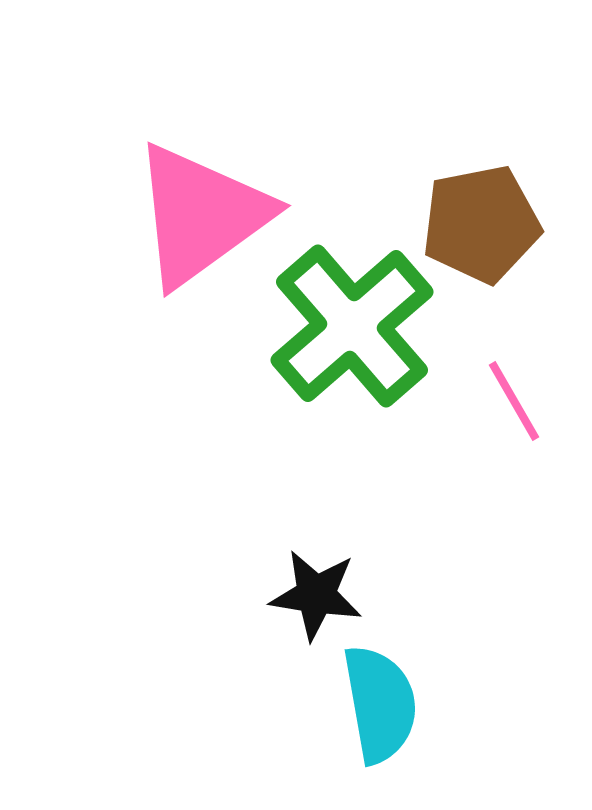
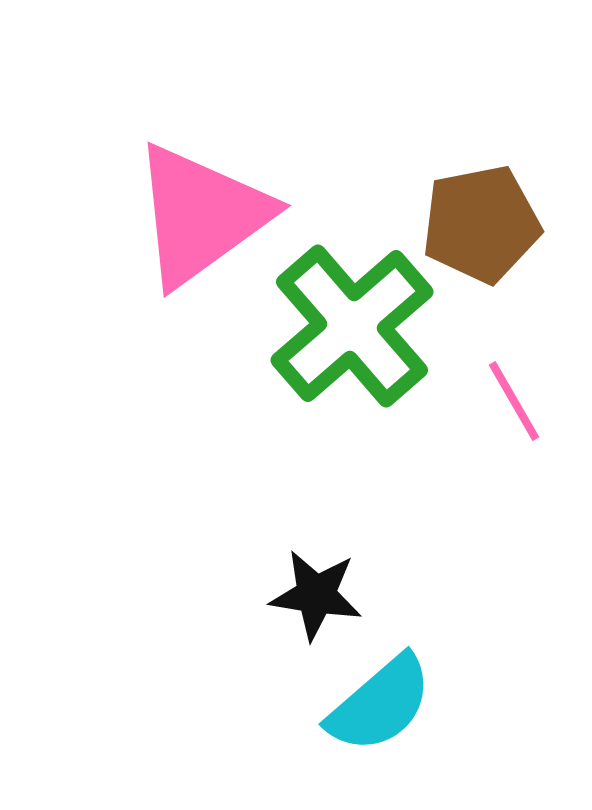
cyan semicircle: rotated 59 degrees clockwise
